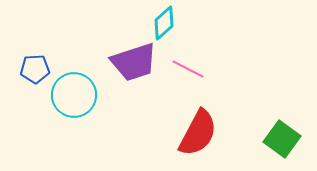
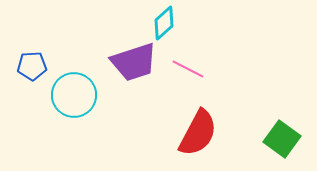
blue pentagon: moved 3 px left, 3 px up
